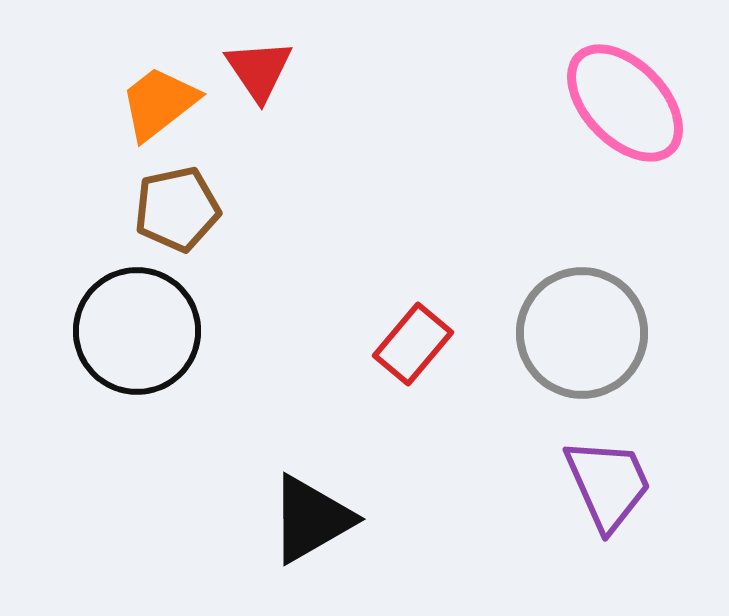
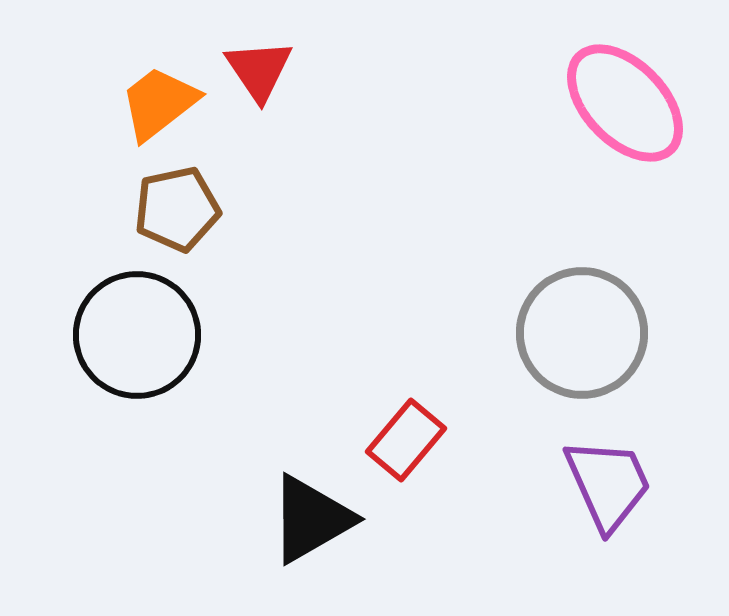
black circle: moved 4 px down
red rectangle: moved 7 px left, 96 px down
